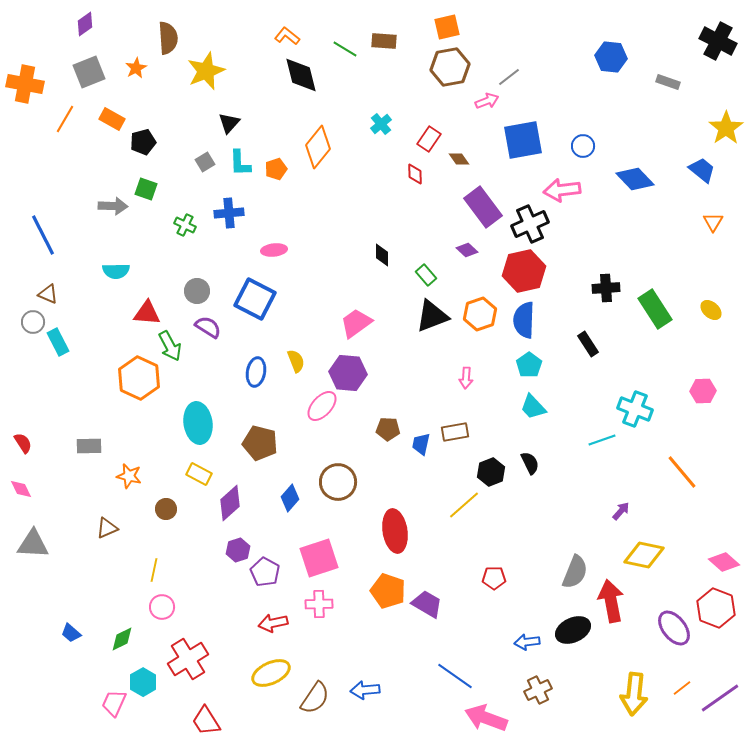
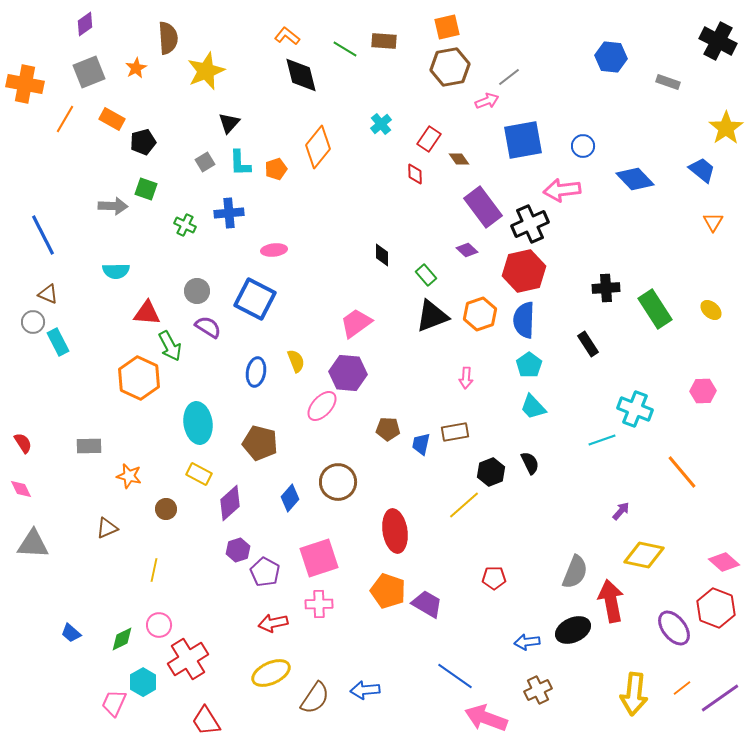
pink circle at (162, 607): moved 3 px left, 18 px down
